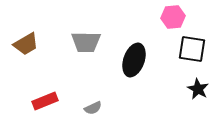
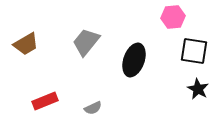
gray trapezoid: rotated 128 degrees clockwise
black square: moved 2 px right, 2 px down
